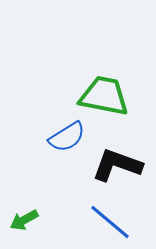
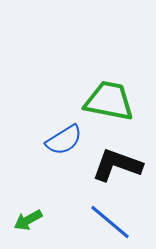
green trapezoid: moved 5 px right, 5 px down
blue semicircle: moved 3 px left, 3 px down
green arrow: moved 4 px right
